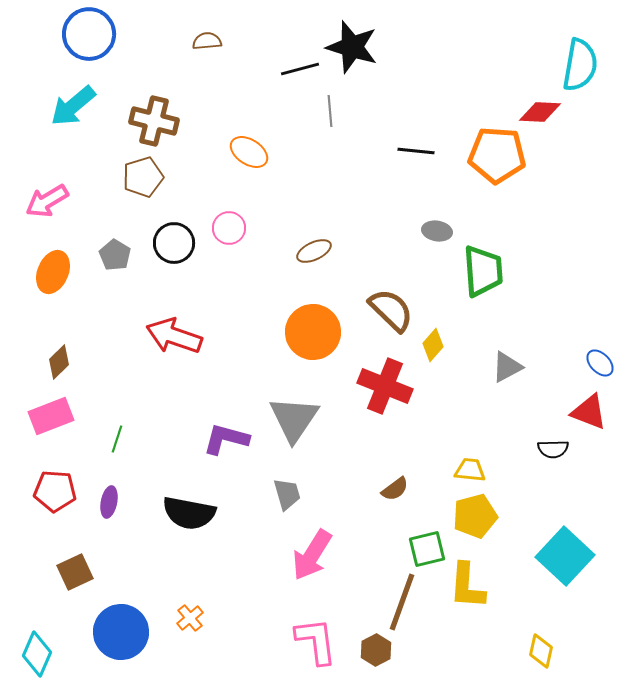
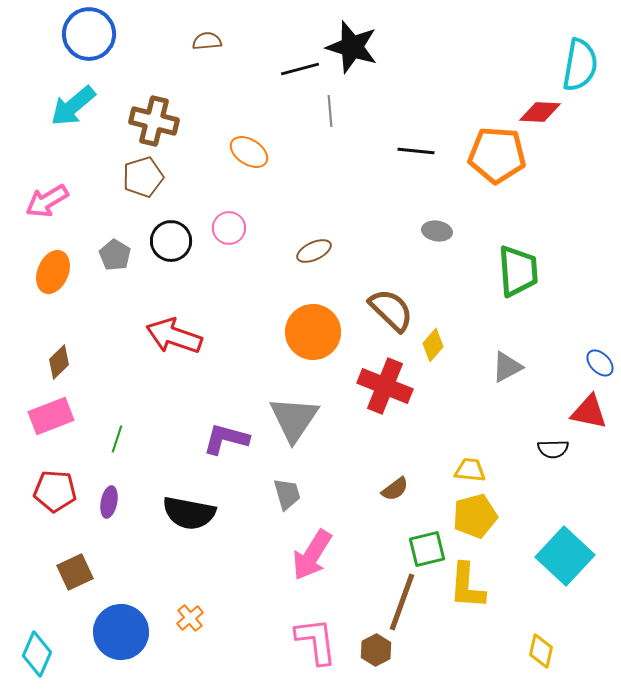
black circle at (174, 243): moved 3 px left, 2 px up
green trapezoid at (483, 271): moved 35 px right
red triangle at (589, 412): rotated 9 degrees counterclockwise
